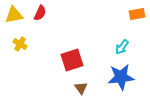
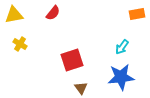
red semicircle: moved 13 px right; rotated 14 degrees clockwise
